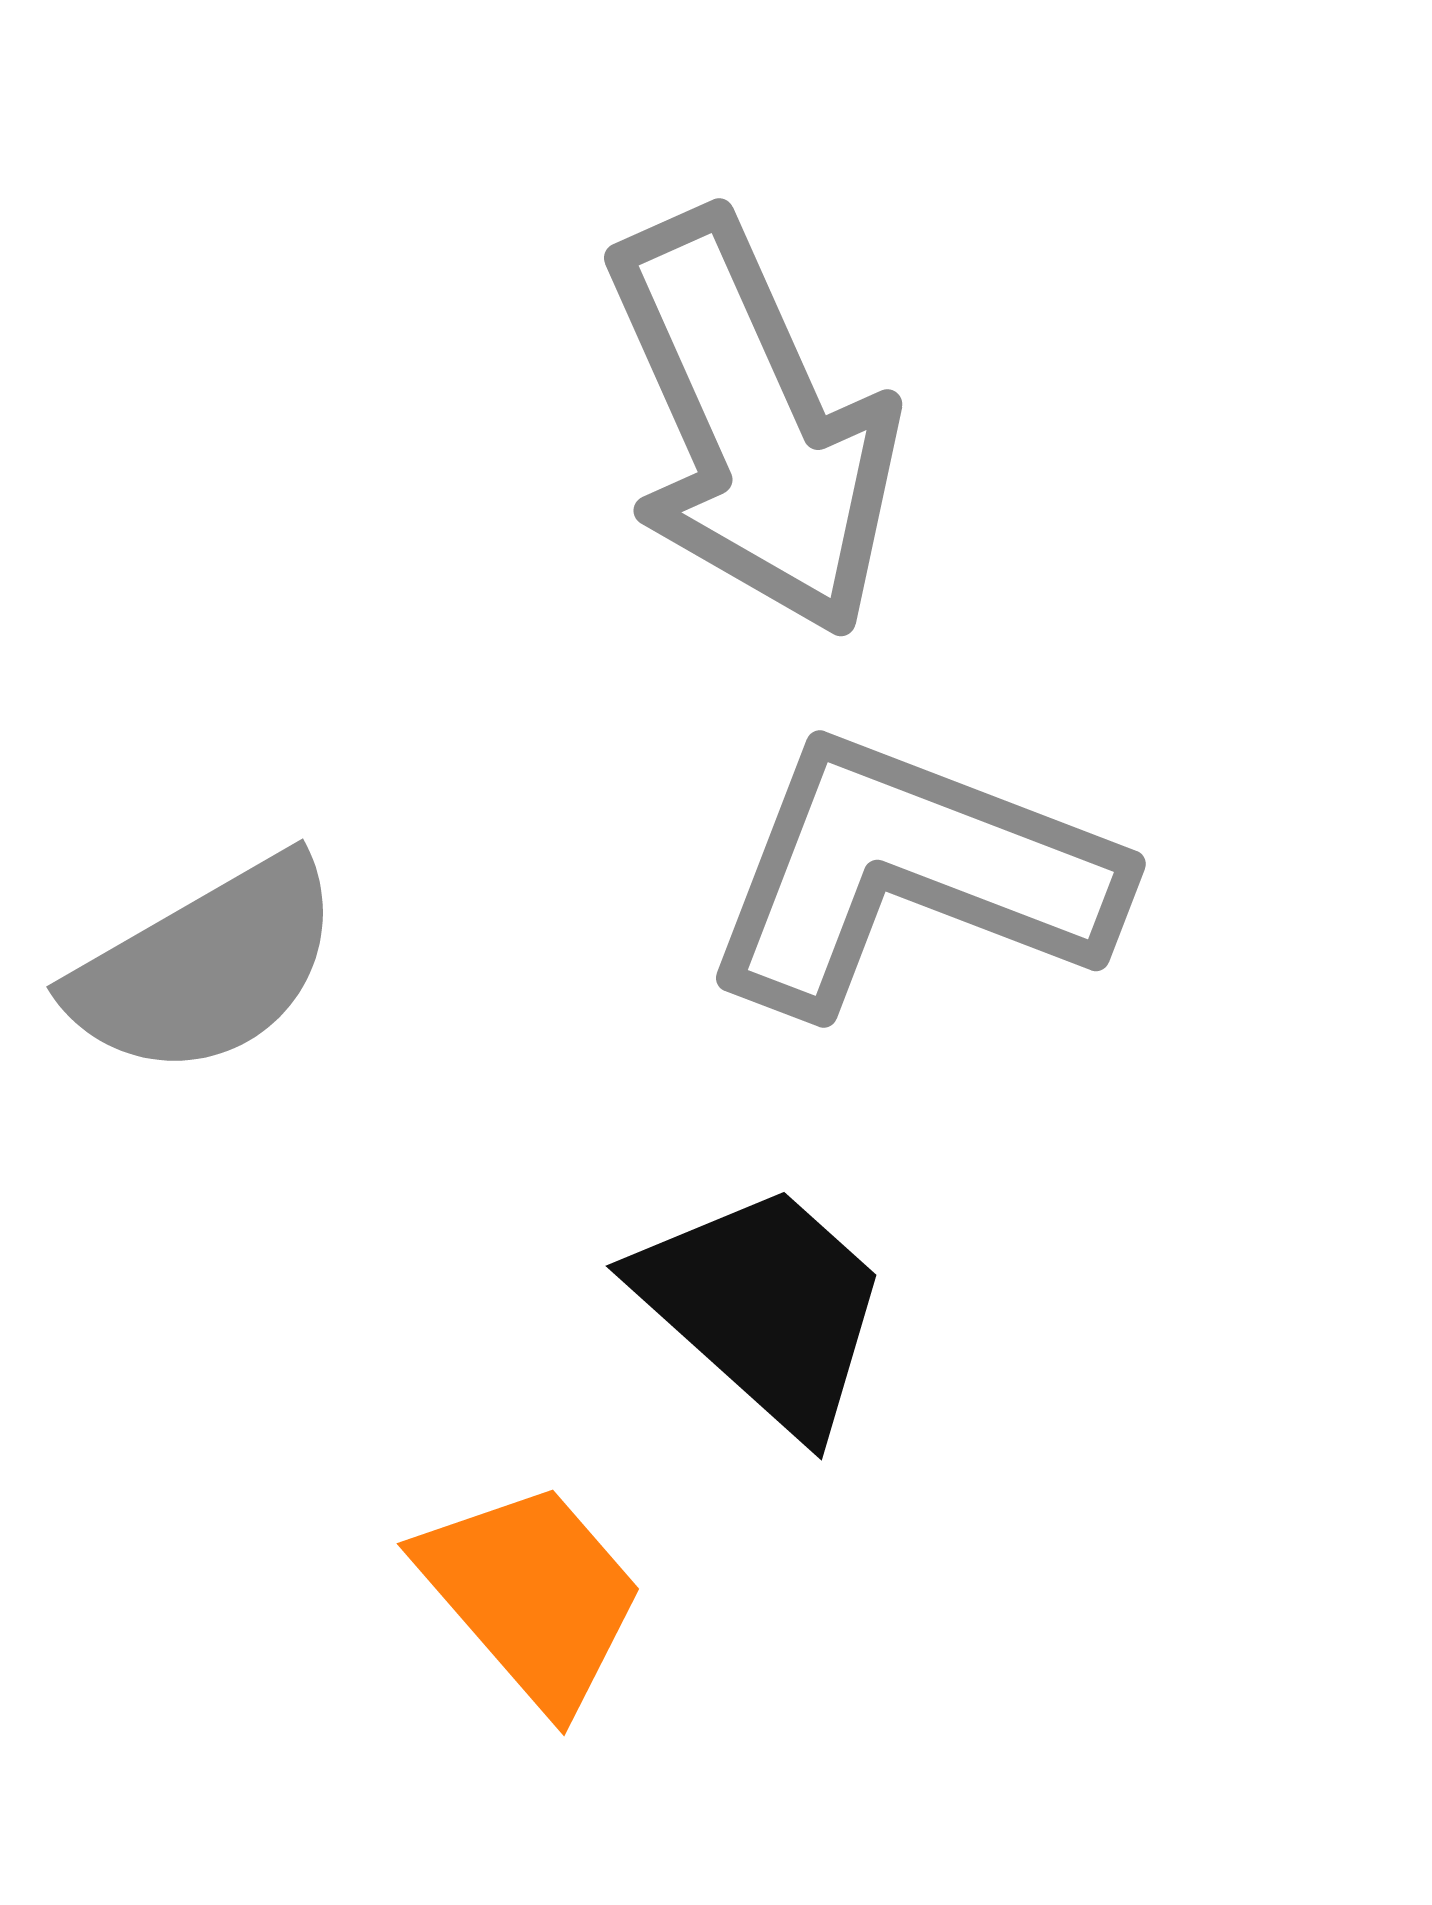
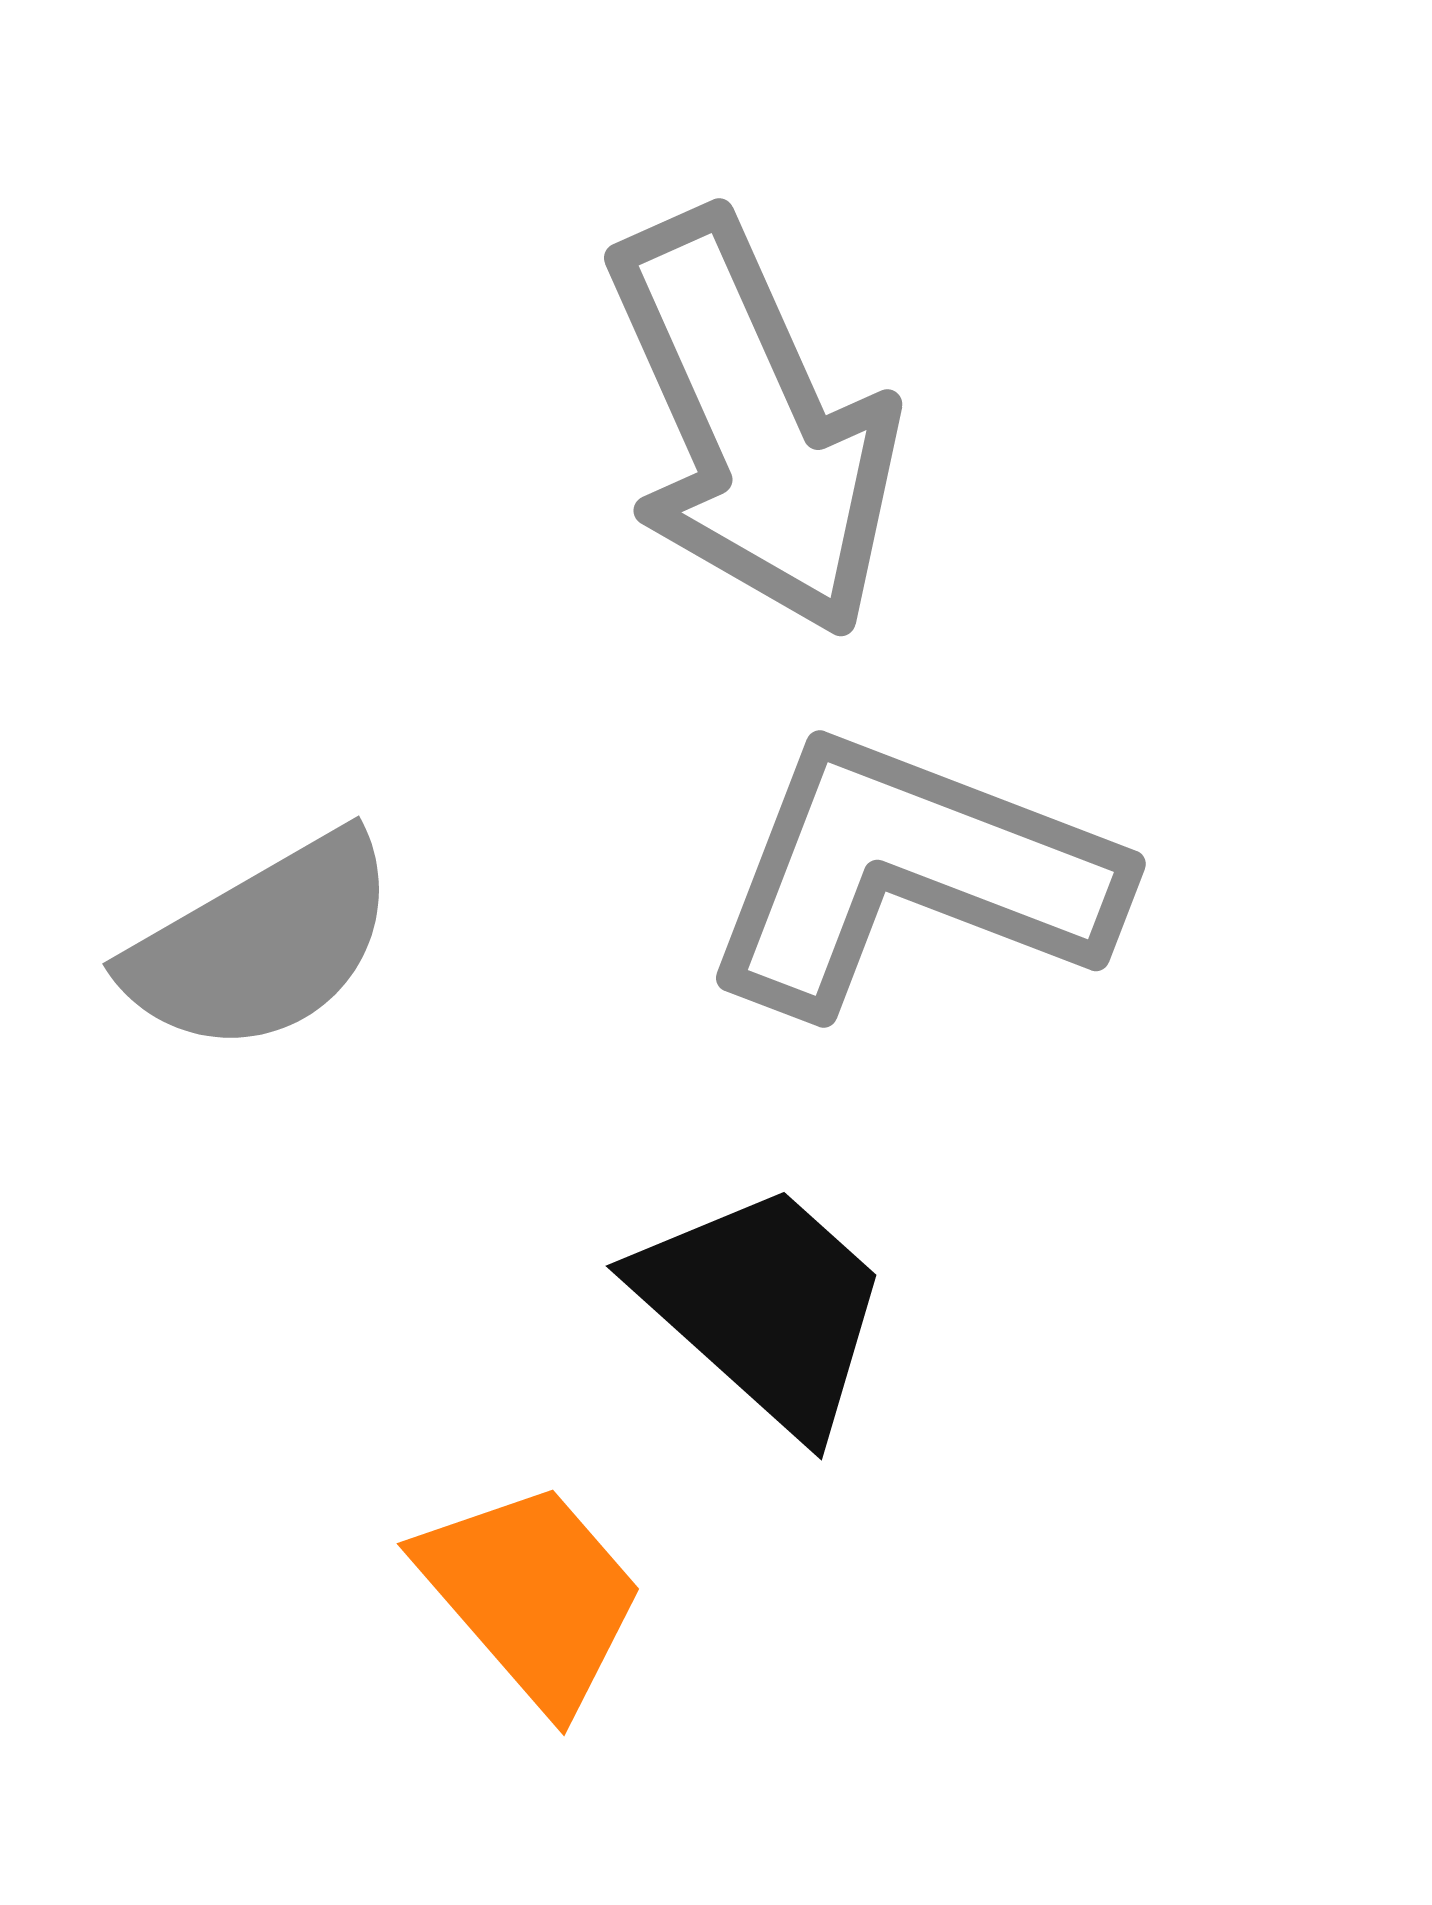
gray semicircle: moved 56 px right, 23 px up
